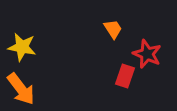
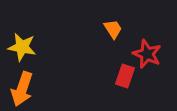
orange arrow: moved 1 px right; rotated 56 degrees clockwise
